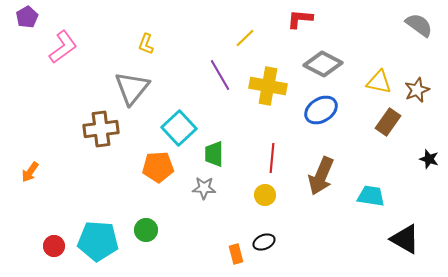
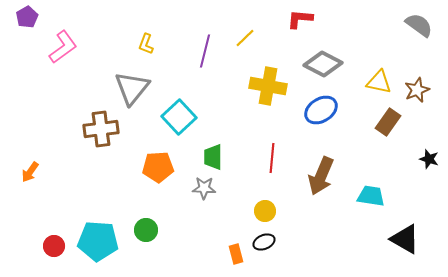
purple line: moved 15 px left, 24 px up; rotated 44 degrees clockwise
cyan square: moved 11 px up
green trapezoid: moved 1 px left, 3 px down
yellow circle: moved 16 px down
